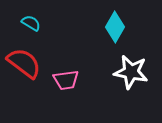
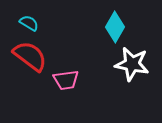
cyan semicircle: moved 2 px left
red semicircle: moved 6 px right, 7 px up
white star: moved 1 px right, 8 px up
